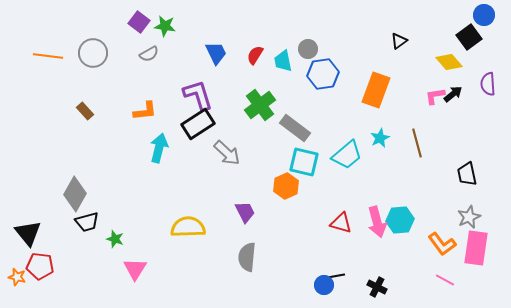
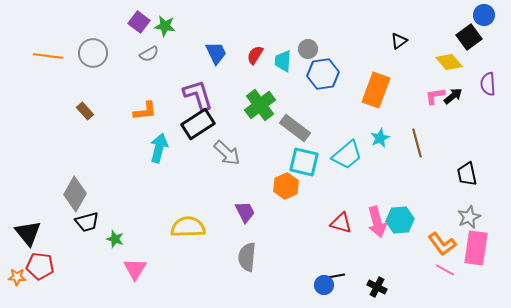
cyan trapezoid at (283, 61): rotated 15 degrees clockwise
black arrow at (453, 94): moved 2 px down
orange star at (17, 277): rotated 12 degrees counterclockwise
pink line at (445, 280): moved 10 px up
